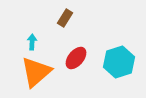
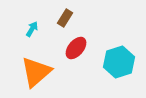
cyan arrow: moved 13 px up; rotated 28 degrees clockwise
red ellipse: moved 10 px up
